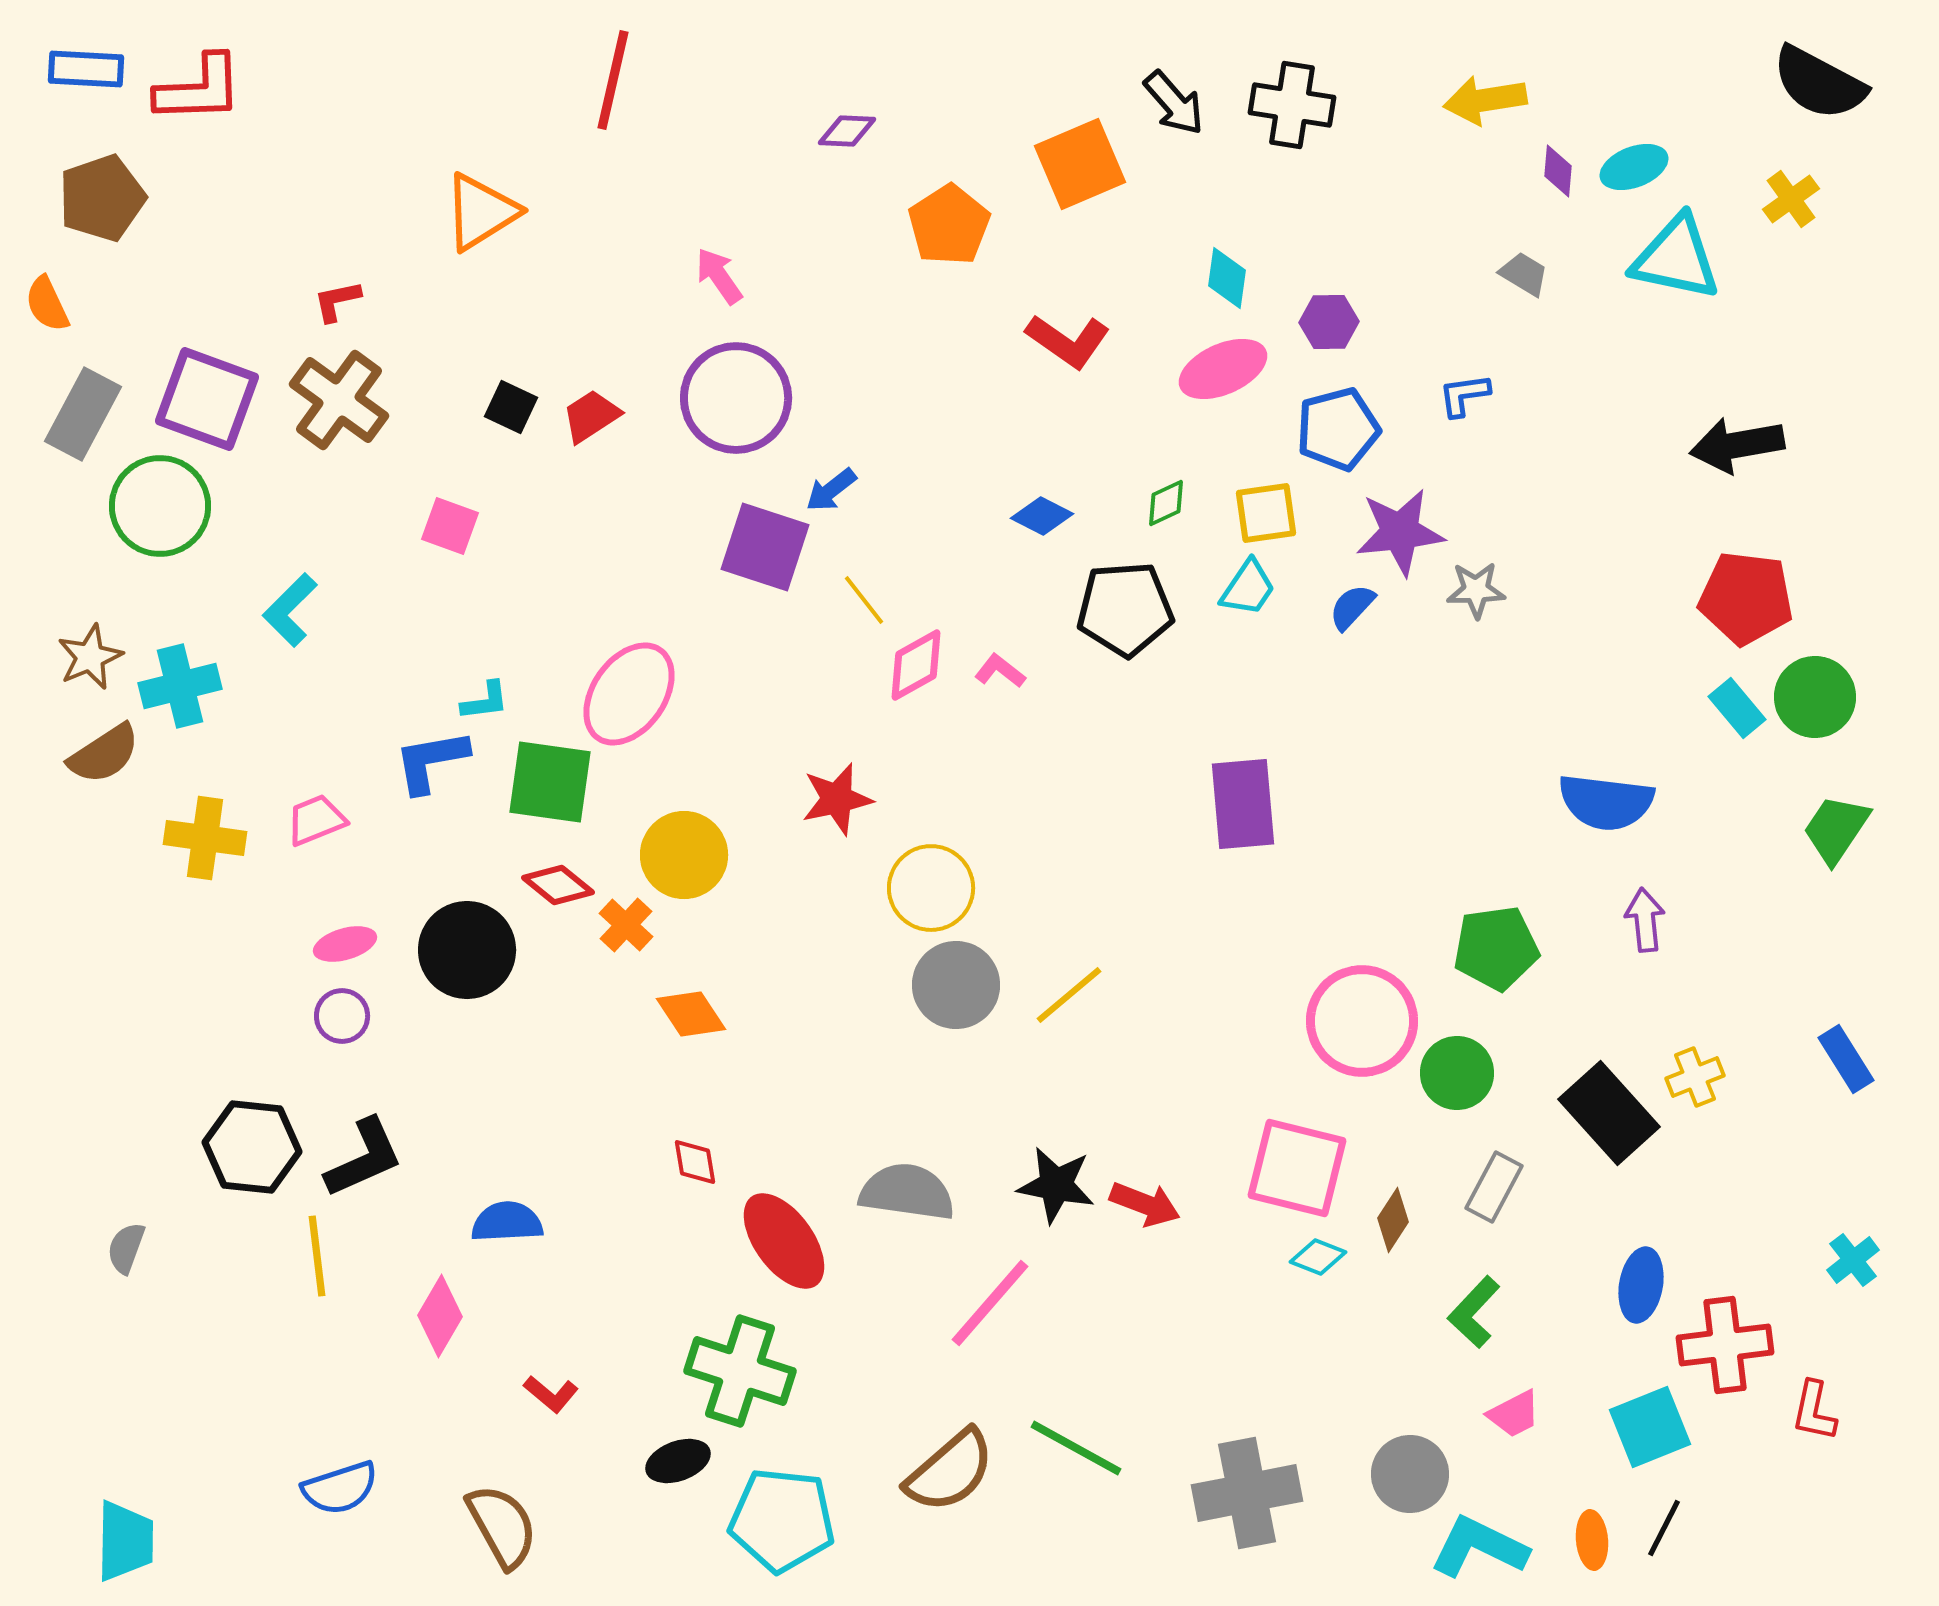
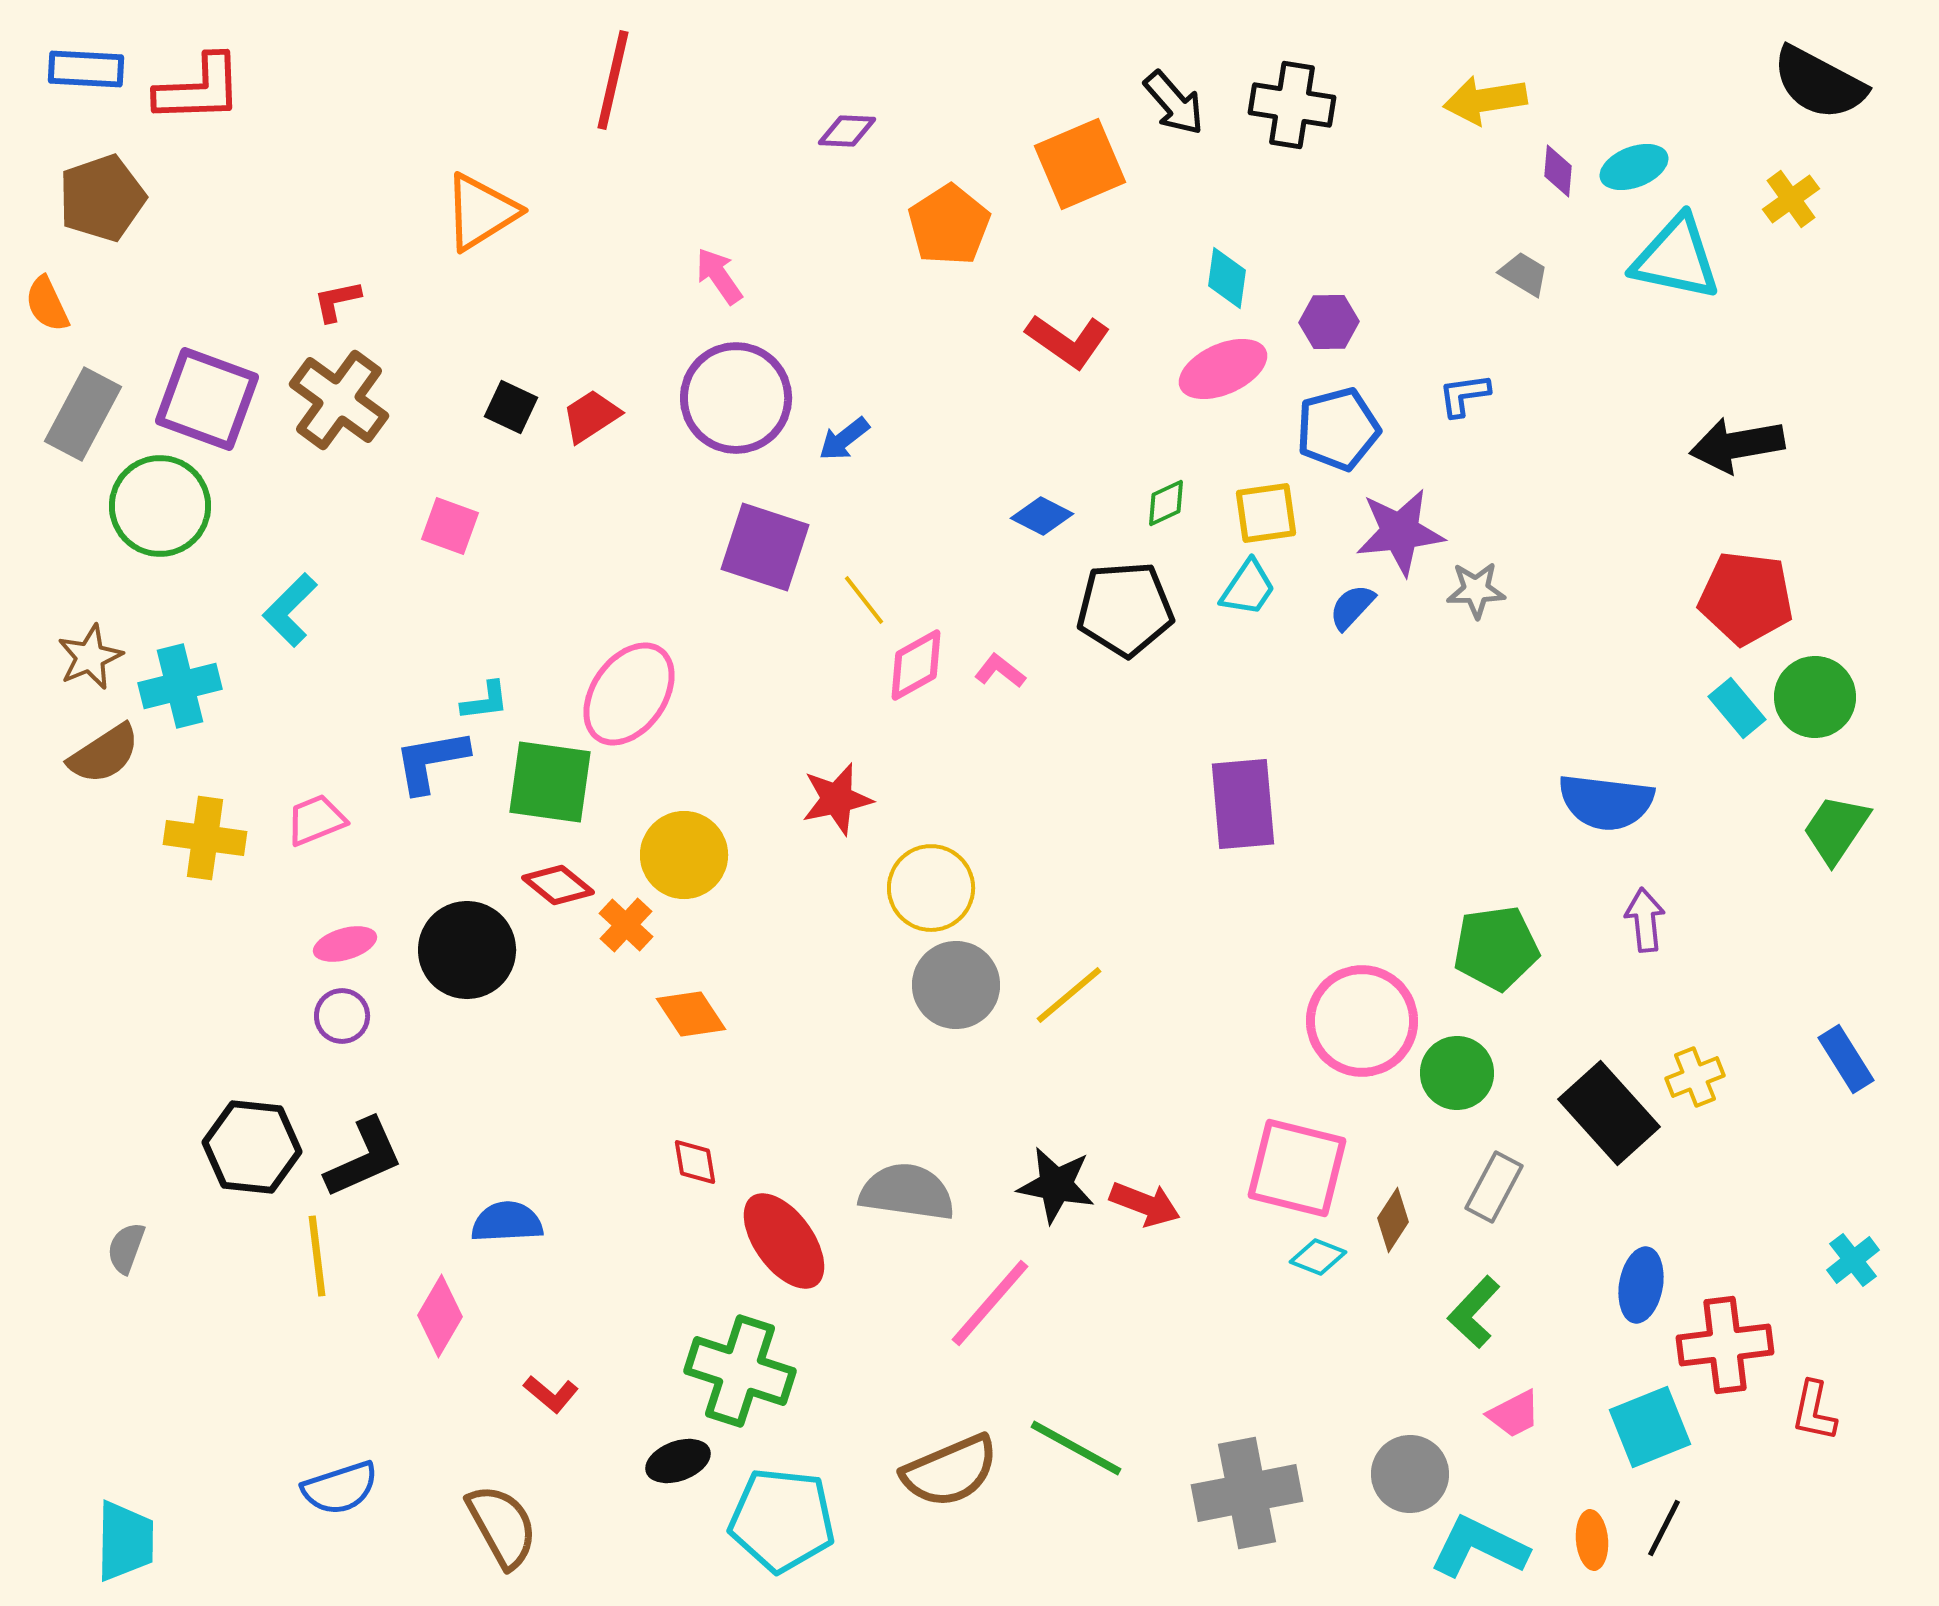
blue arrow at (831, 490): moved 13 px right, 51 px up
brown semicircle at (950, 1471): rotated 18 degrees clockwise
